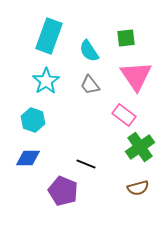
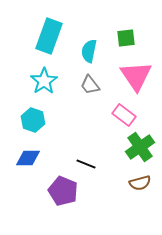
cyan semicircle: rotated 45 degrees clockwise
cyan star: moved 2 px left
brown semicircle: moved 2 px right, 5 px up
